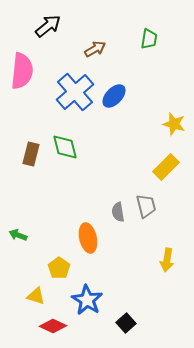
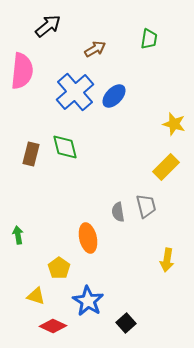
green arrow: rotated 60 degrees clockwise
blue star: moved 1 px right, 1 px down
